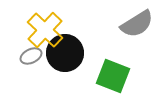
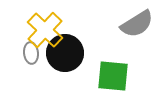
gray ellipse: moved 3 px up; rotated 70 degrees counterclockwise
green square: rotated 16 degrees counterclockwise
